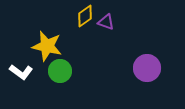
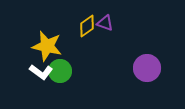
yellow diamond: moved 2 px right, 10 px down
purple triangle: moved 1 px left, 1 px down
white L-shape: moved 20 px right
